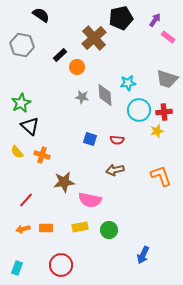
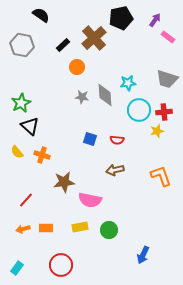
black rectangle: moved 3 px right, 10 px up
cyan rectangle: rotated 16 degrees clockwise
